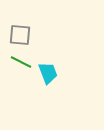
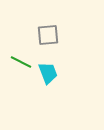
gray square: moved 28 px right; rotated 10 degrees counterclockwise
